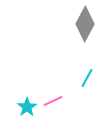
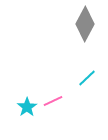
cyan line: rotated 18 degrees clockwise
